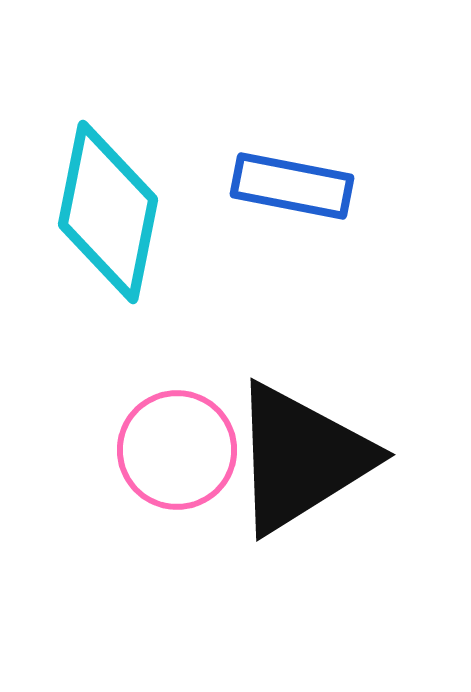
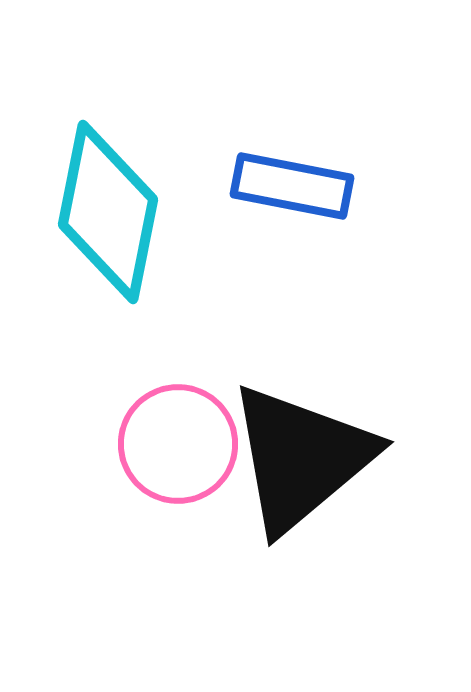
pink circle: moved 1 px right, 6 px up
black triangle: rotated 8 degrees counterclockwise
